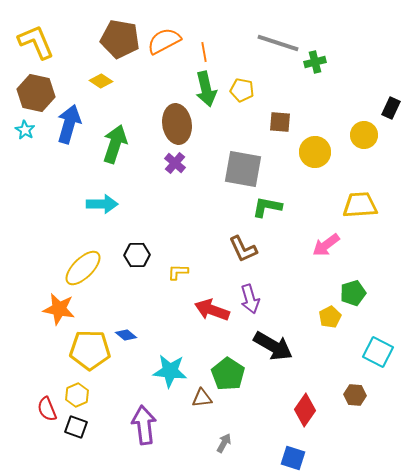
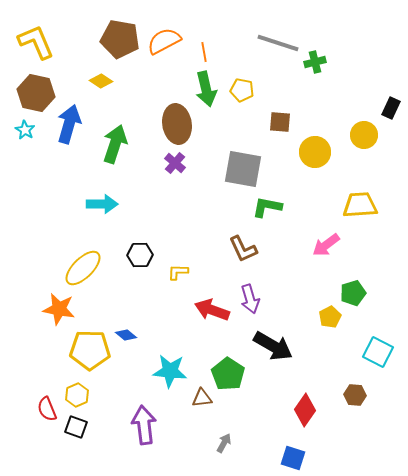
black hexagon at (137, 255): moved 3 px right
